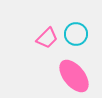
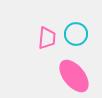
pink trapezoid: rotated 40 degrees counterclockwise
